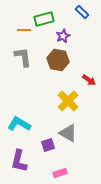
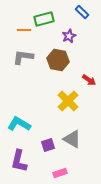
purple star: moved 6 px right
gray L-shape: rotated 75 degrees counterclockwise
gray triangle: moved 4 px right, 6 px down
